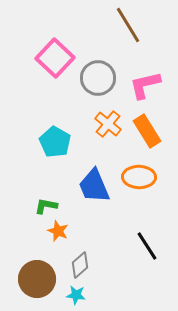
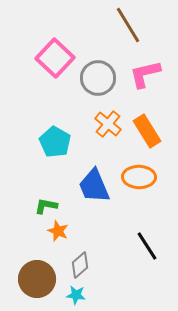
pink L-shape: moved 11 px up
